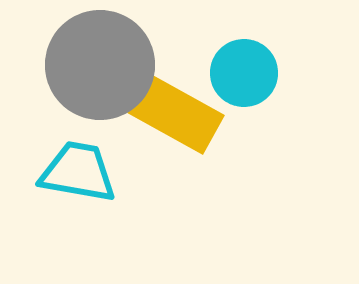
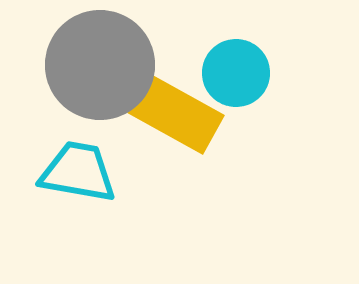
cyan circle: moved 8 px left
